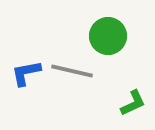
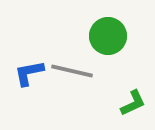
blue L-shape: moved 3 px right
